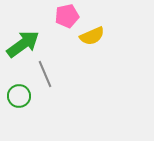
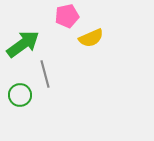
yellow semicircle: moved 1 px left, 2 px down
gray line: rotated 8 degrees clockwise
green circle: moved 1 px right, 1 px up
